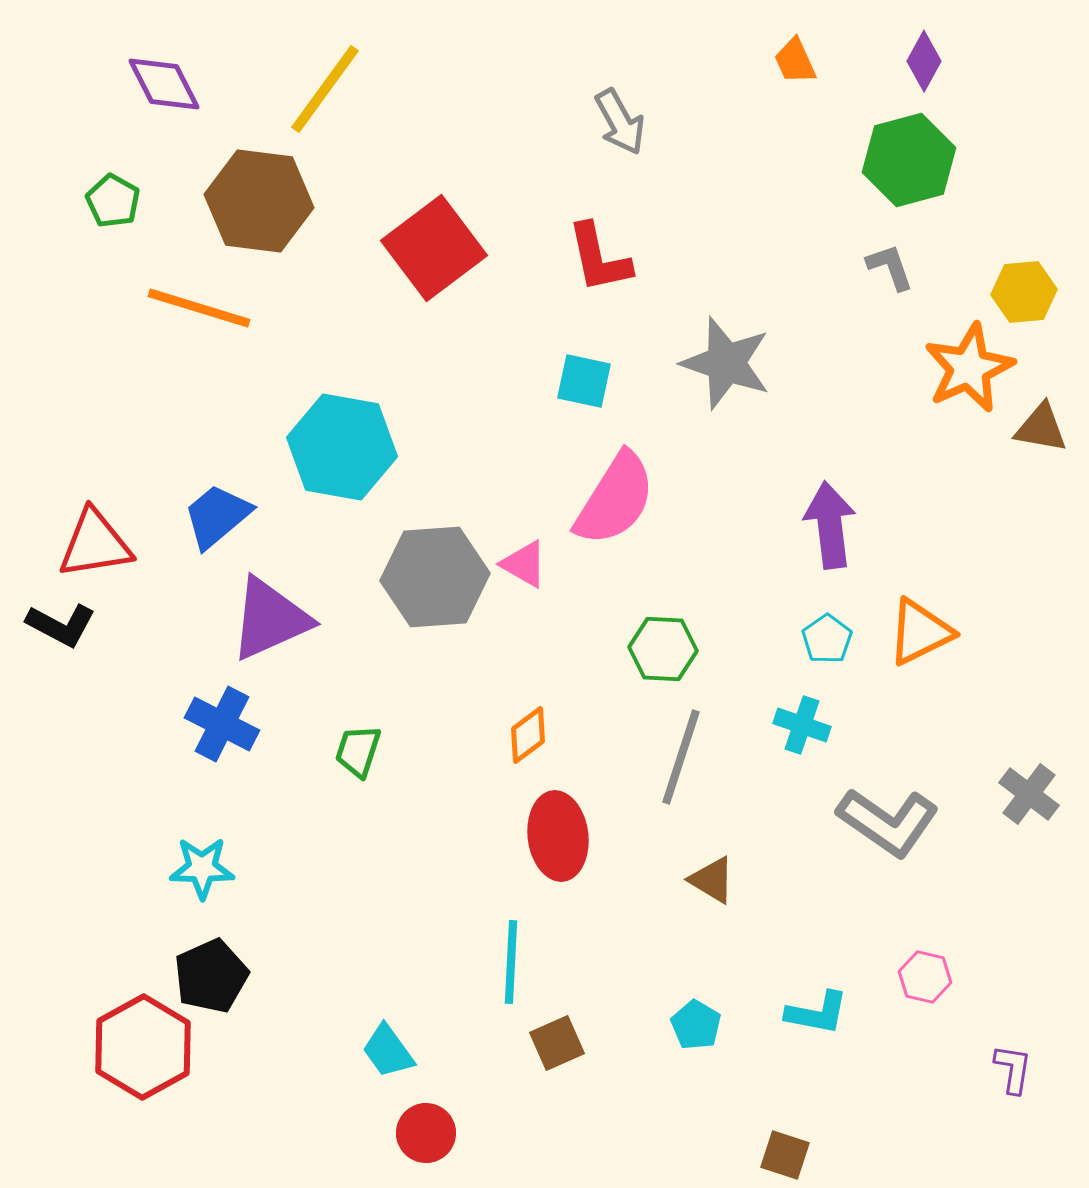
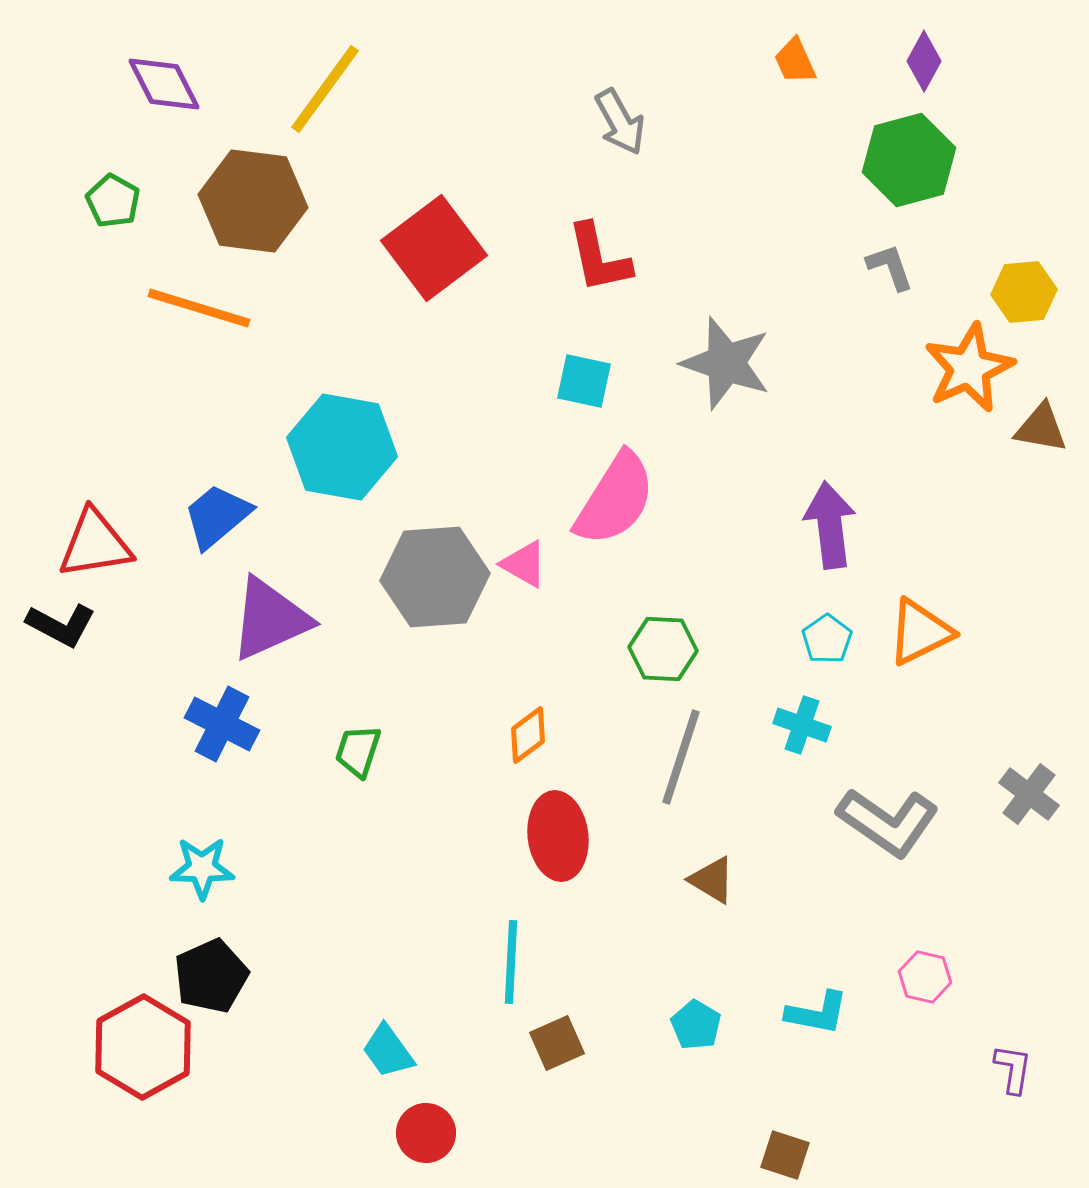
brown hexagon at (259, 201): moved 6 px left
